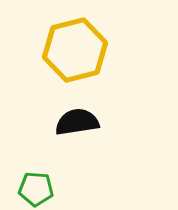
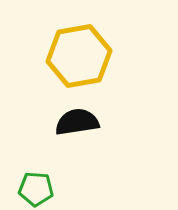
yellow hexagon: moved 4 px right, 6 px down; rotated 4 degrees clockwise
